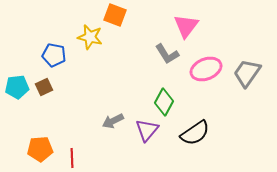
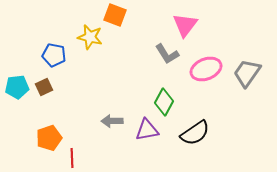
pink triangle: moved 1 px left, 1 px up
gray arrow: moved 1 px left; rotated 25 degrees clockwise
purple triangle: rotated 40 degrees clockwise
orange pentagon: moved 9 px right, 11 px up; rotated 15 degrees counterclockwise
